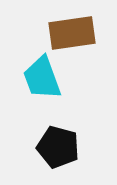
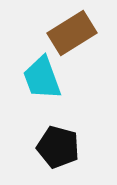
brown rectangle: rotated 24 degrees counterclockwise
